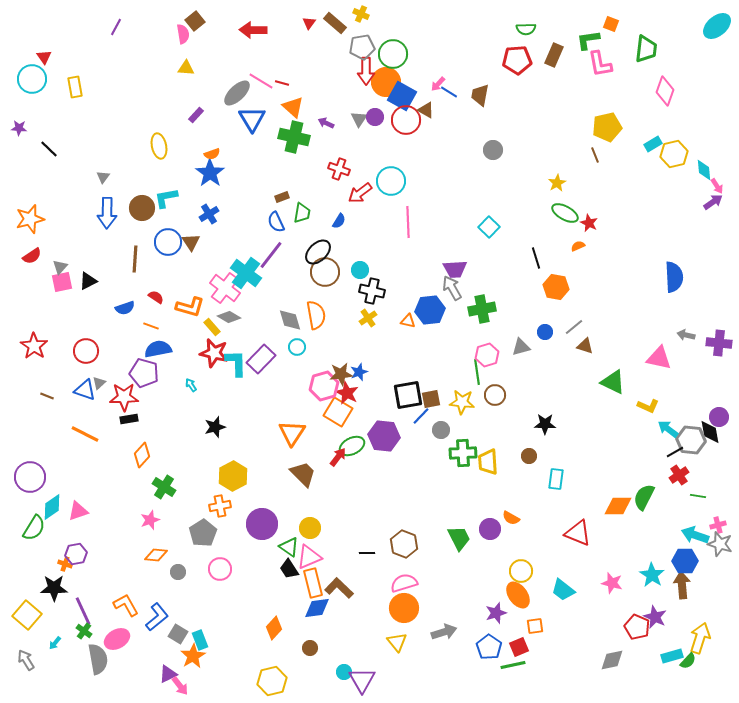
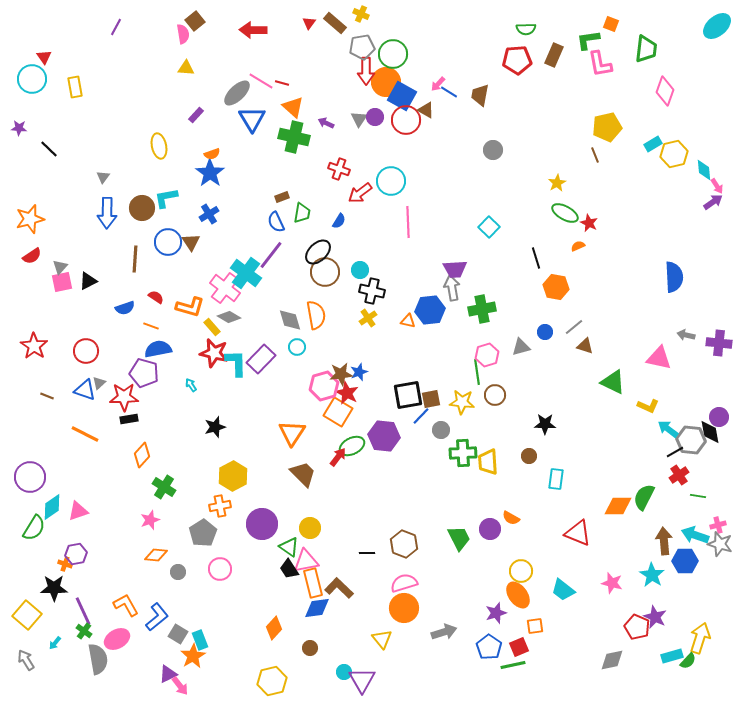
gray arrow at (452, 288): rotated 20 degrees clockwise
pink triangle at (309, 557): moved 3 px left, 4 px down; rotated 12 degrees clockwise
brown arrow at (682, 585): moved 18 px left, 44 px up
yellow triangle at (397, 642): moved 15 px left, 3 px up
